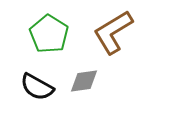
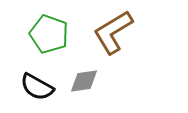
green pentagon: rotated 12 degrees counterclockwise
